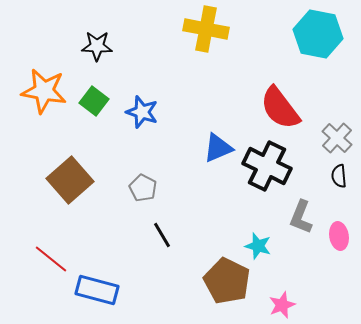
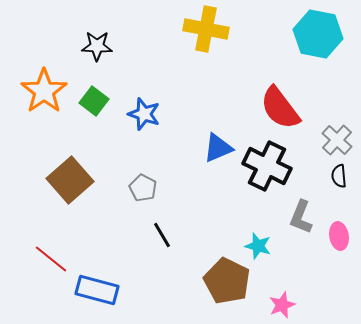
orange star: rotated 27 degrees clockwise
blue star: moved 2 px right, 2 px down
gray cross: moved 2 px down
